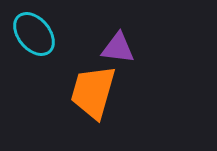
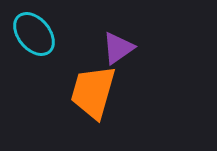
purple triangle: rotated 42 degrees counterclockwise
